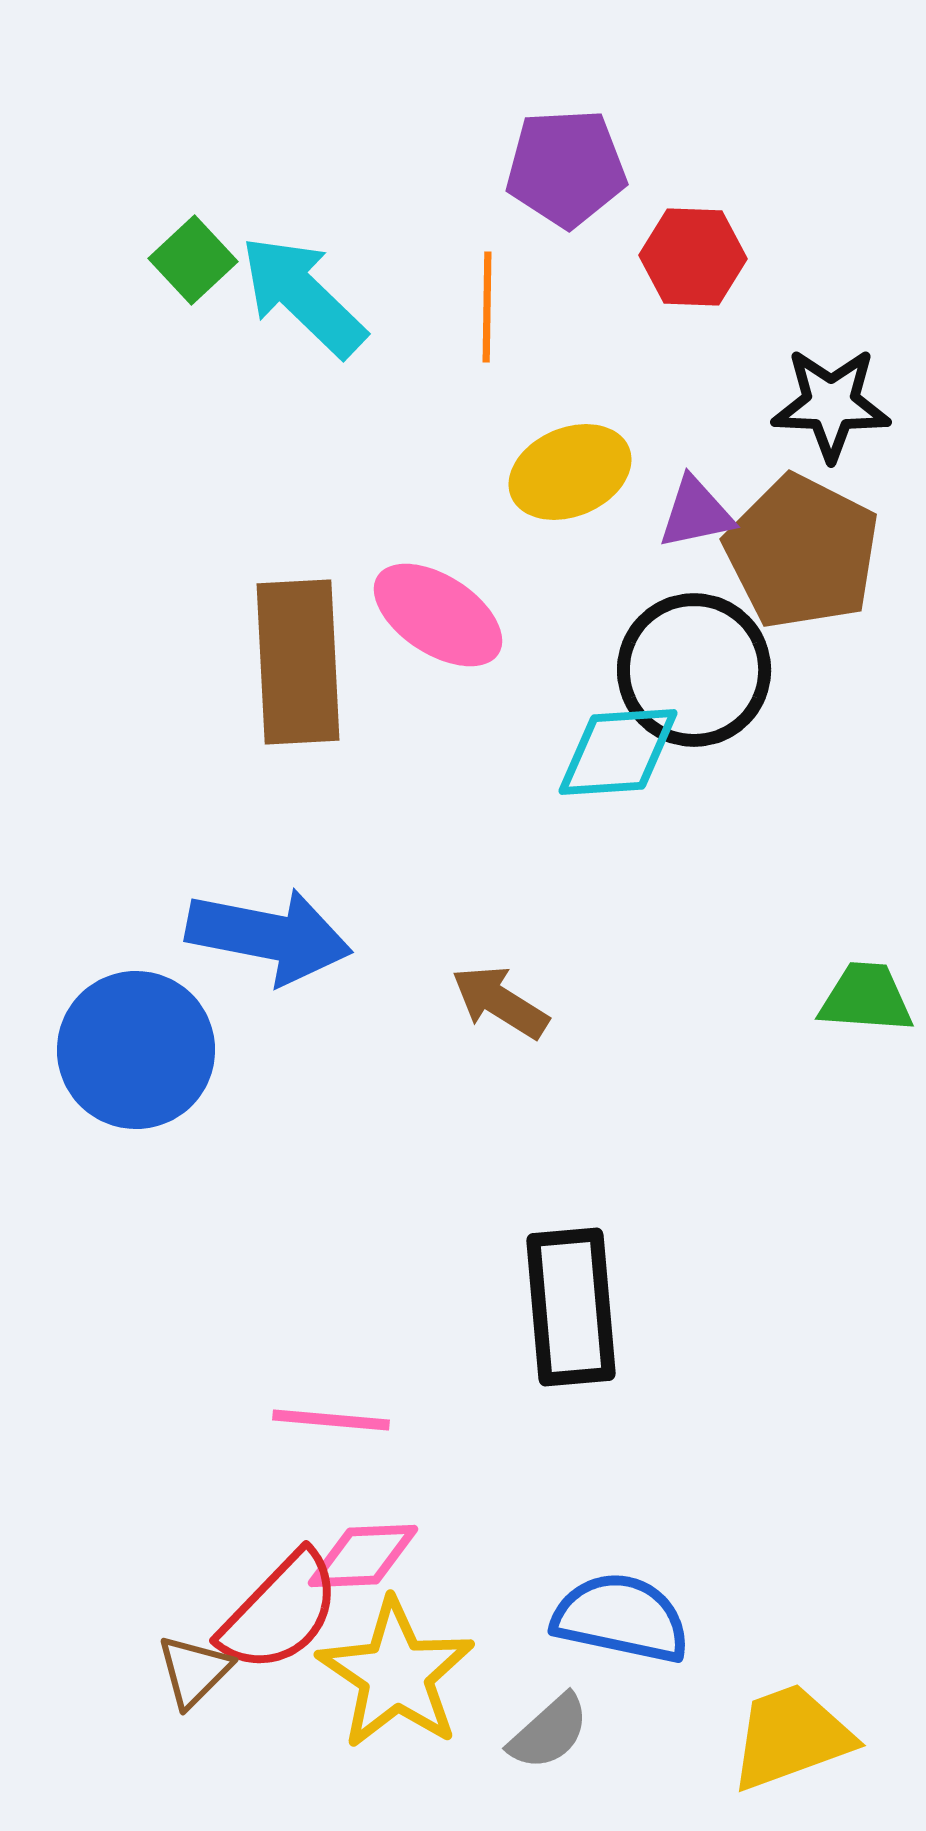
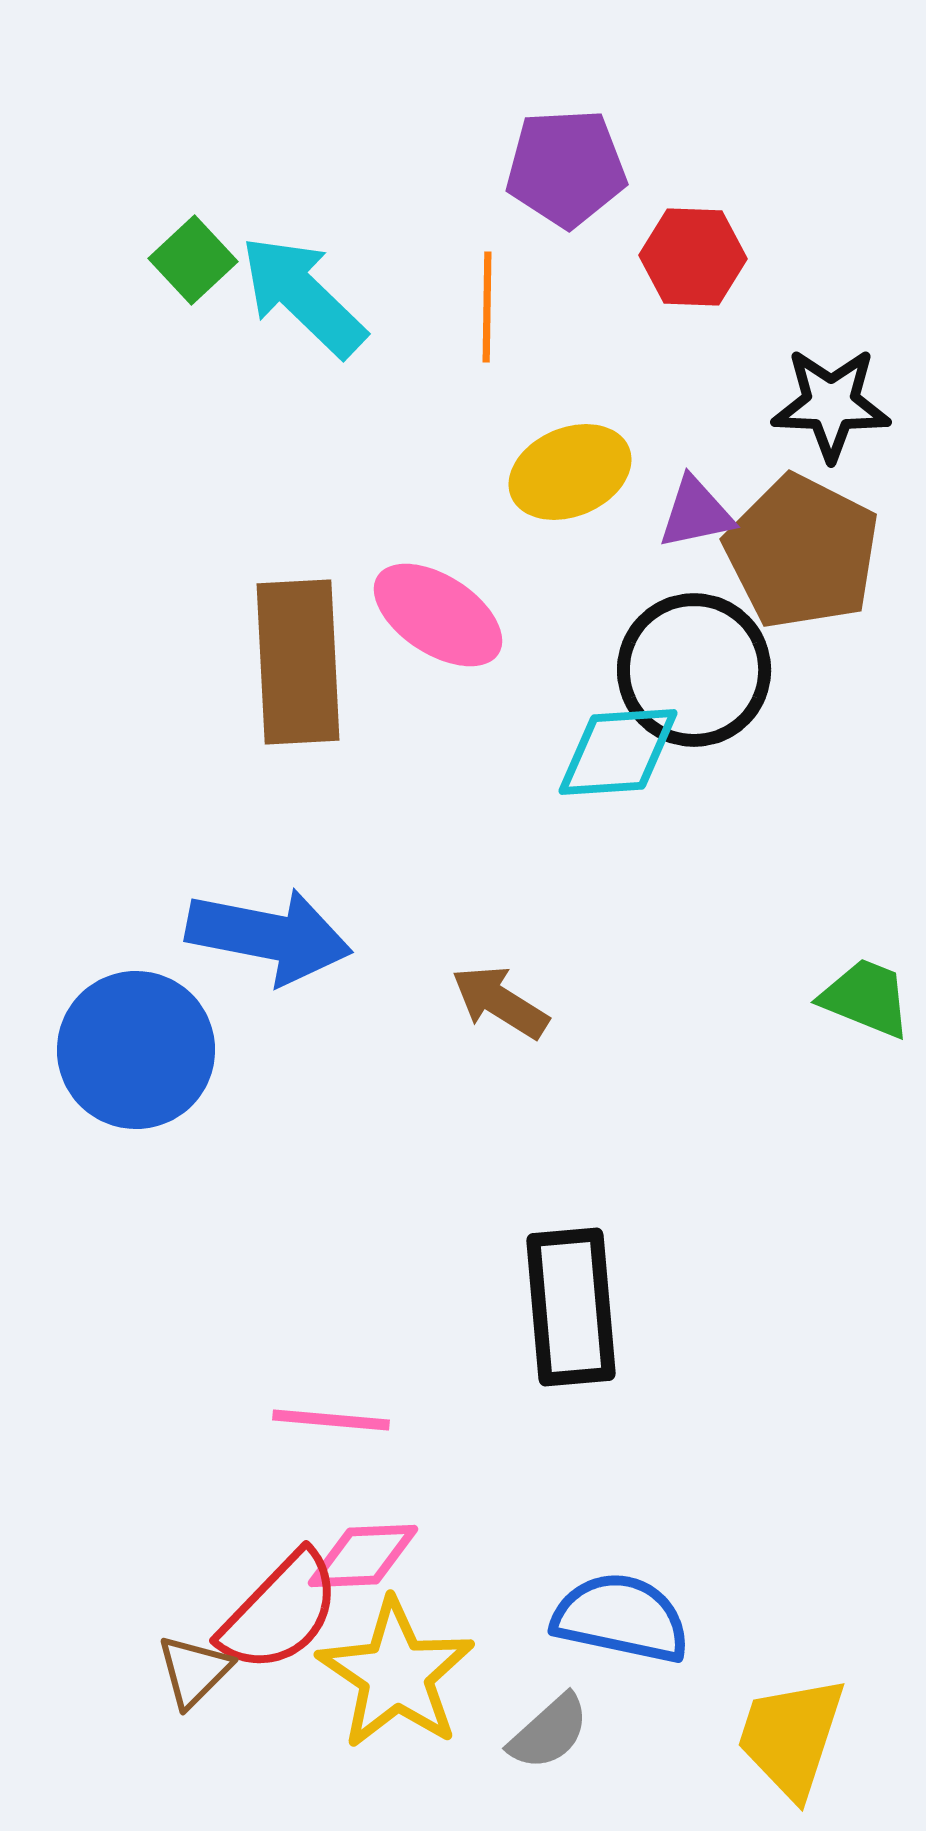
green trapezoid: rotated 18 degrees clockwise
yellow trapezoid: rotated 52 degrees counterclockwise
